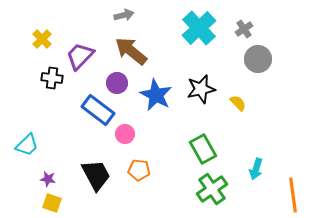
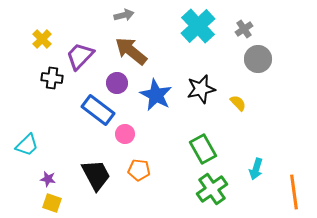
cyan cross: moved 1 px left, 2 px up
orange line: moved 1 px right, 3 px up
